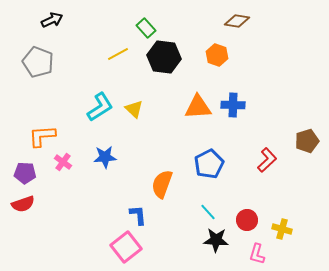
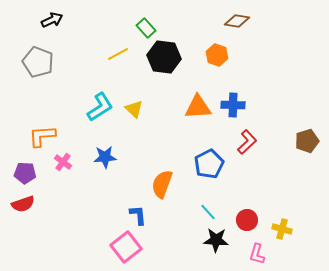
red L-shape: moved 20 px left, 18 px up
